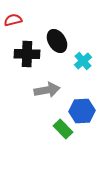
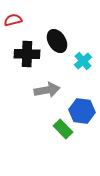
blue hexagon: rotated 10 degrees clockwise
